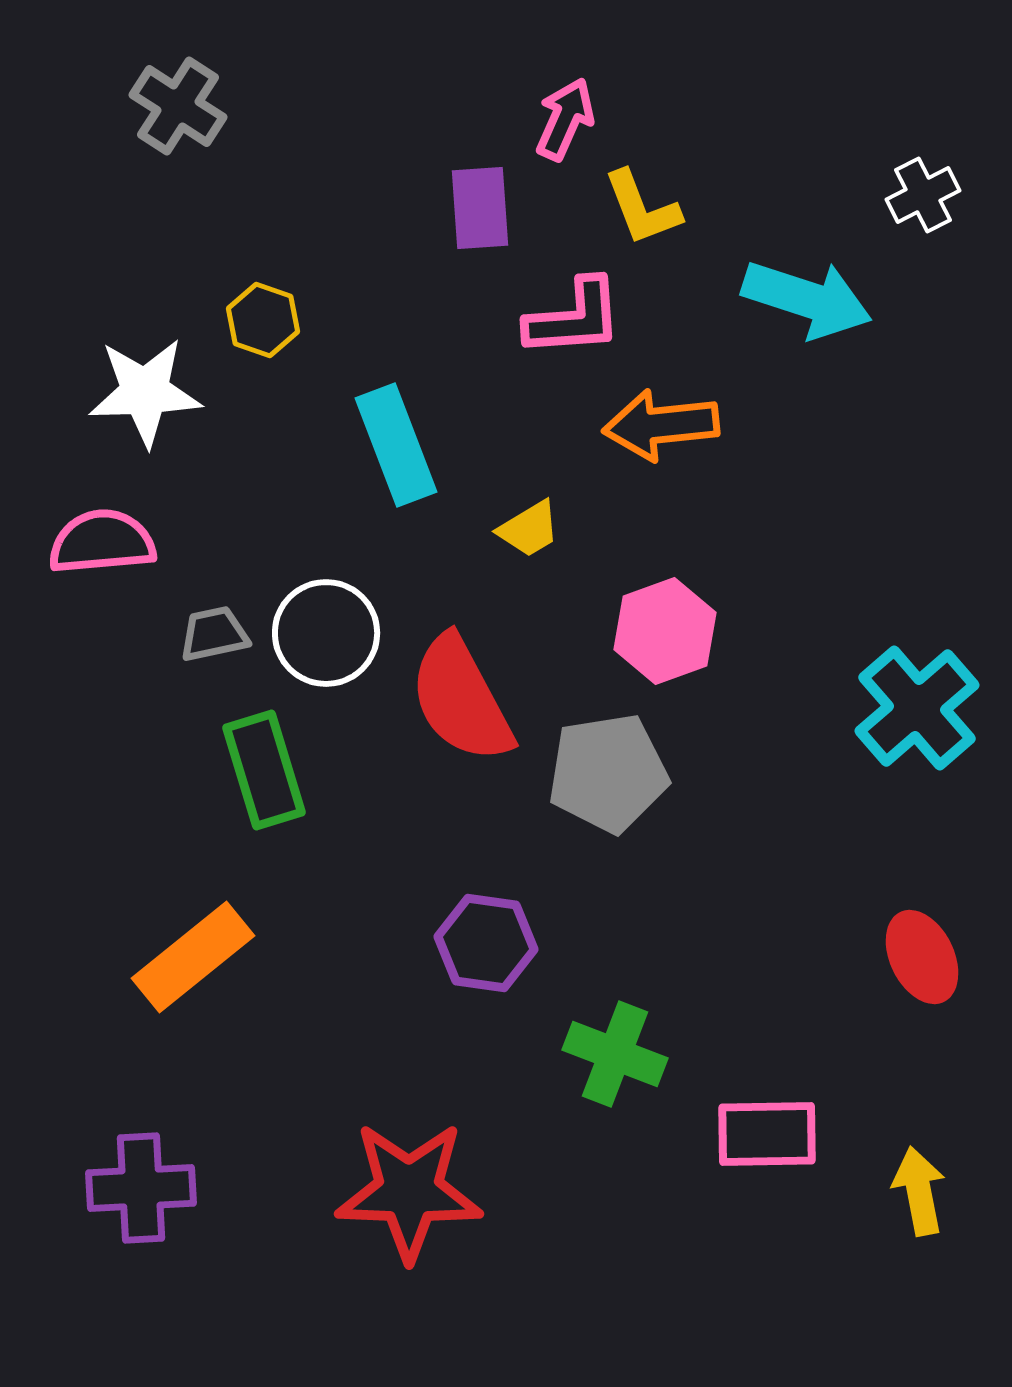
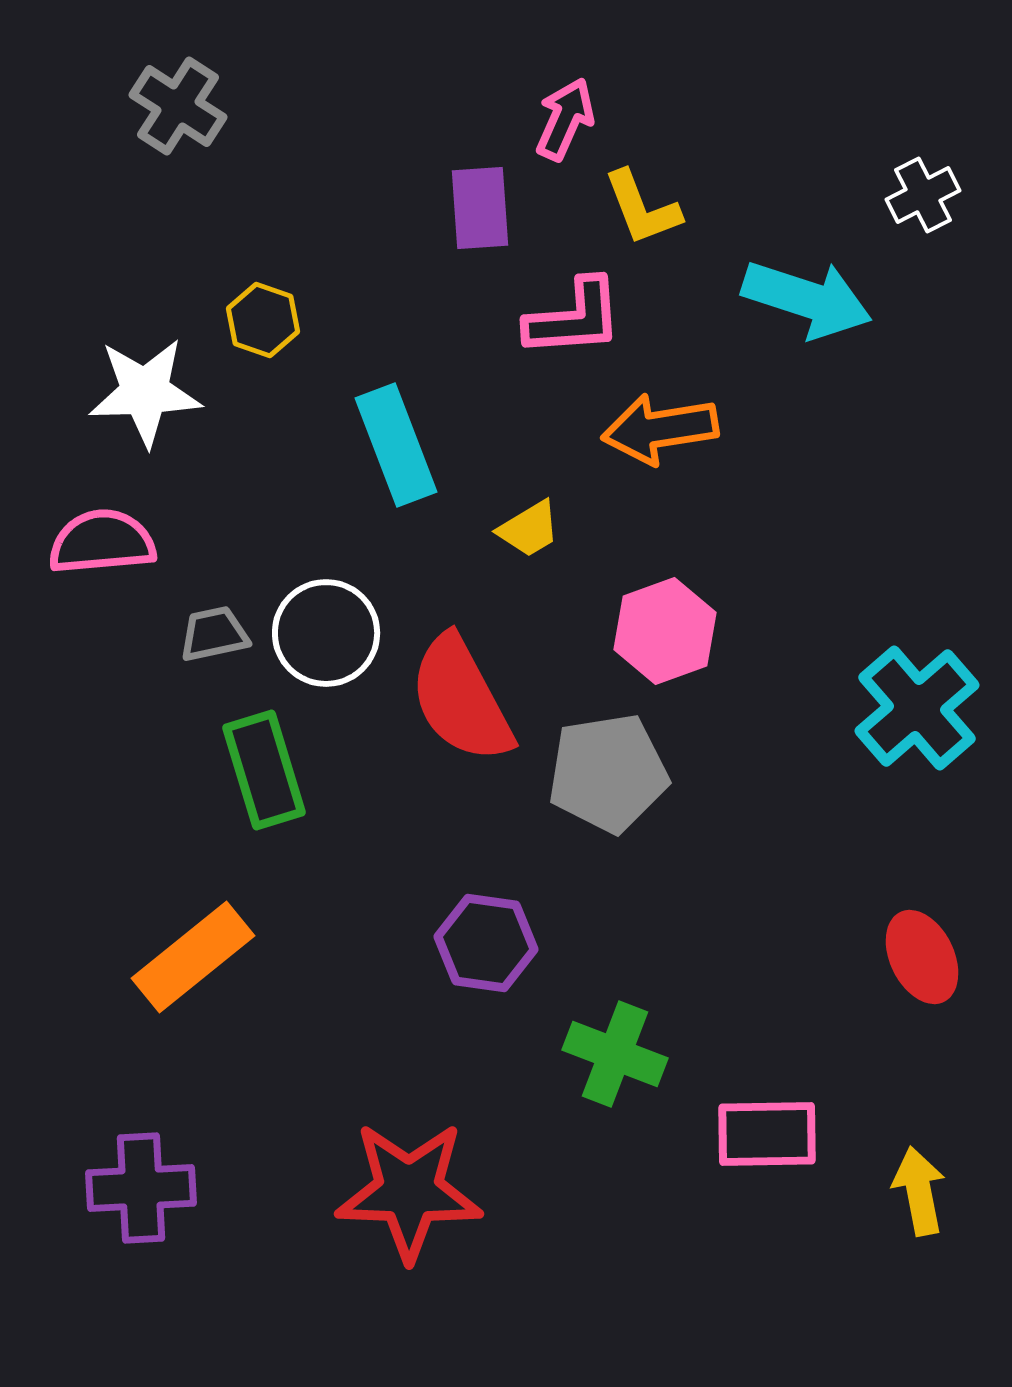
orange arrow: moved 1 px left, 4 px down; rotated 3 degrees counterclockwise
